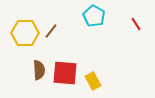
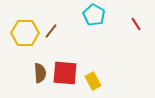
cyan pentagon: moved 1 px up
brown semicircle: moved 1 px right, 3 px down
